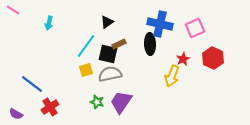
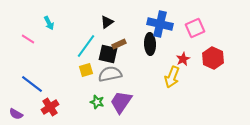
pink line: moved 15 px right, 29 px down
cyan arrow: rotated 40 degrees counterclockwise
yellow arrow: moved 1 px down
